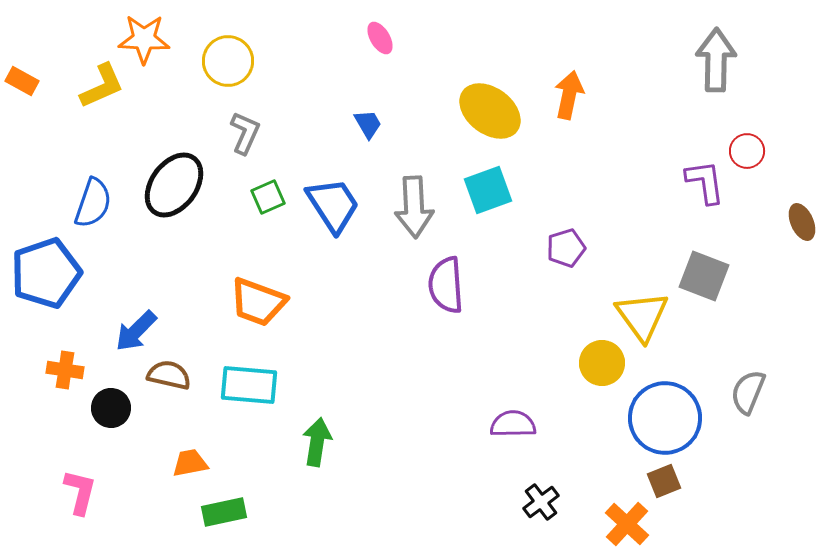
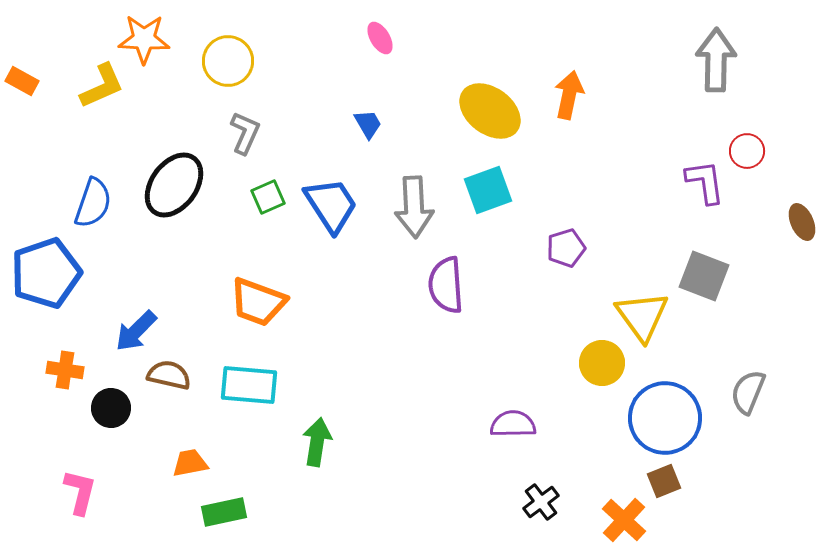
blue trapezoid at (333, 205): moved 2 px left
orange cross at (627, 524): moved 3 px left, 4 px up
